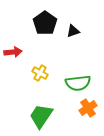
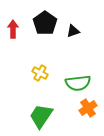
red arrow: moved 23 px up; rotated 84 degrees counterclockwise
